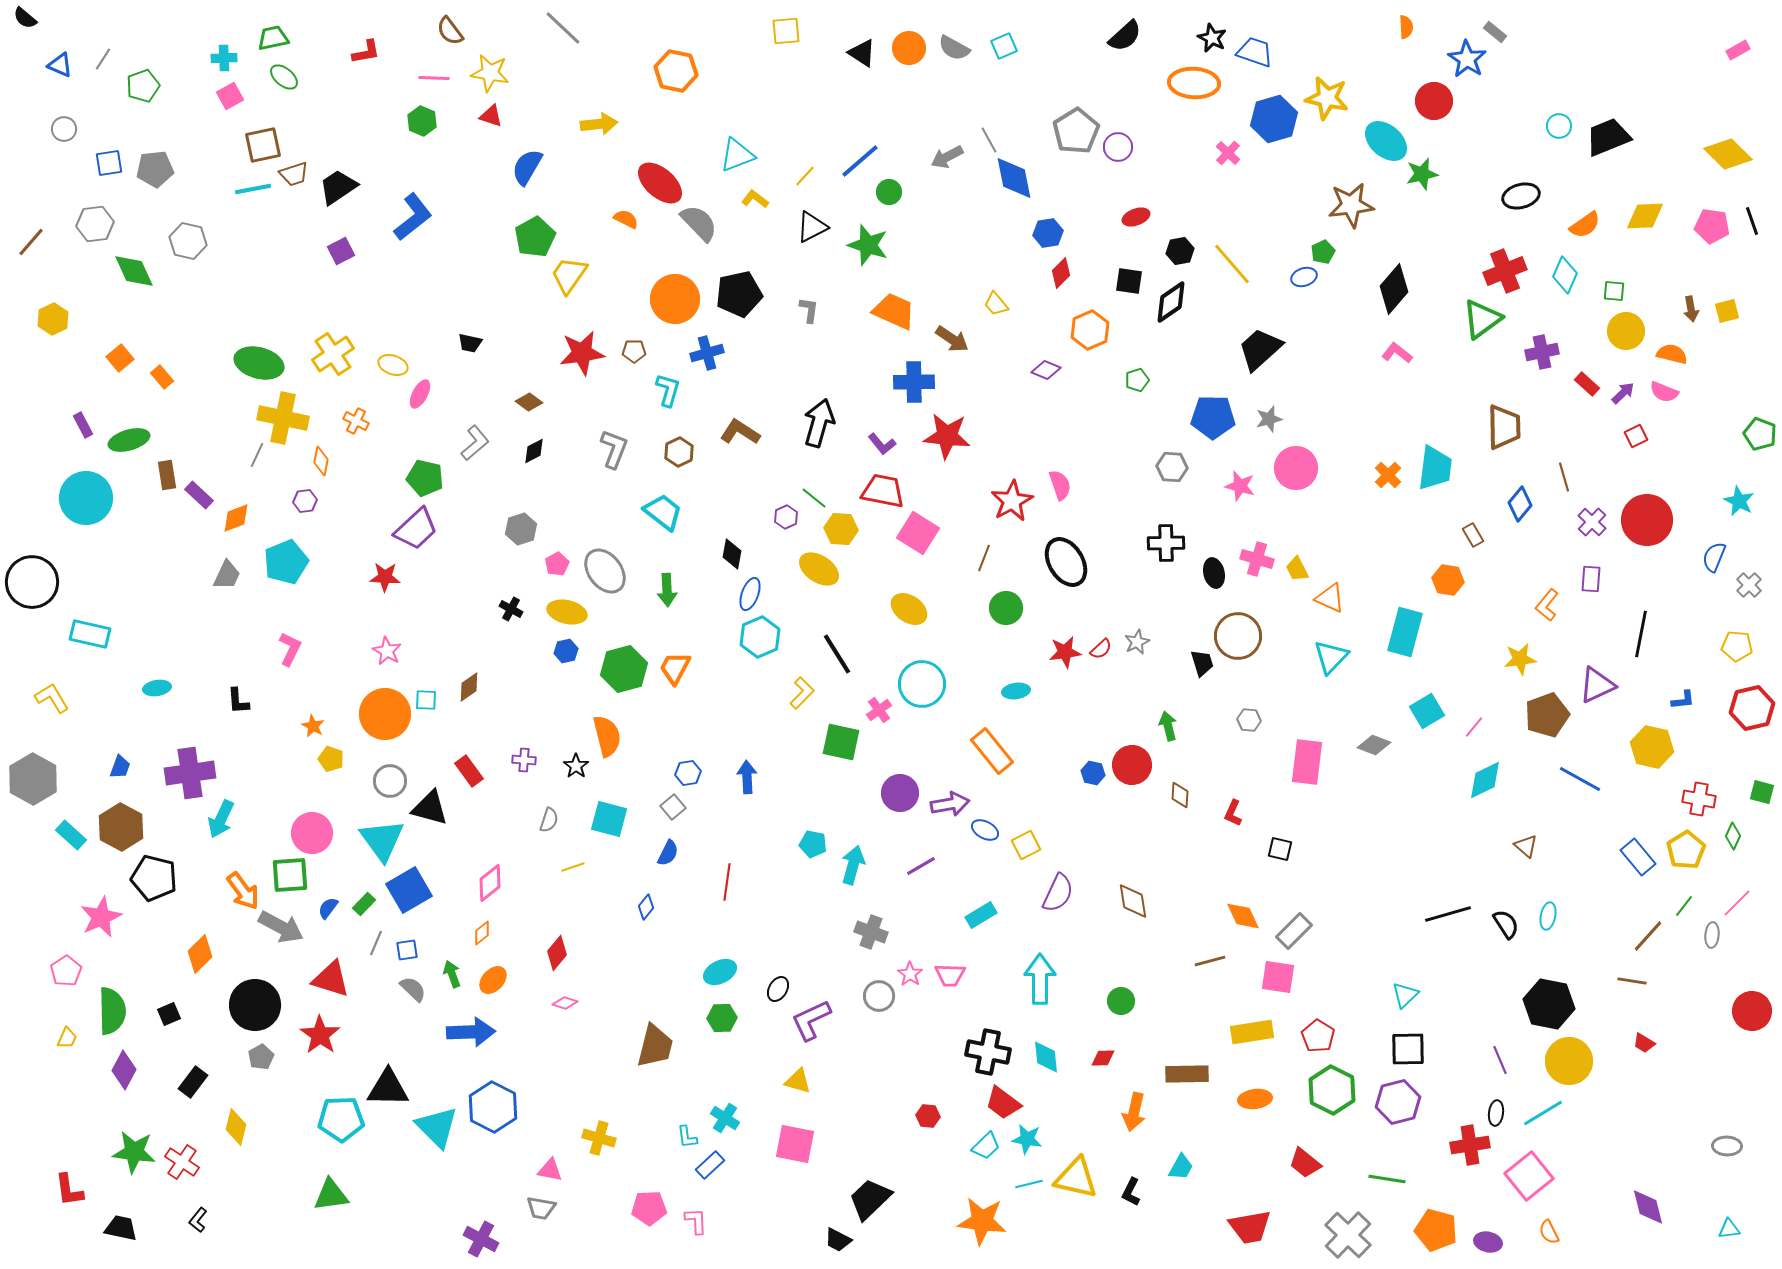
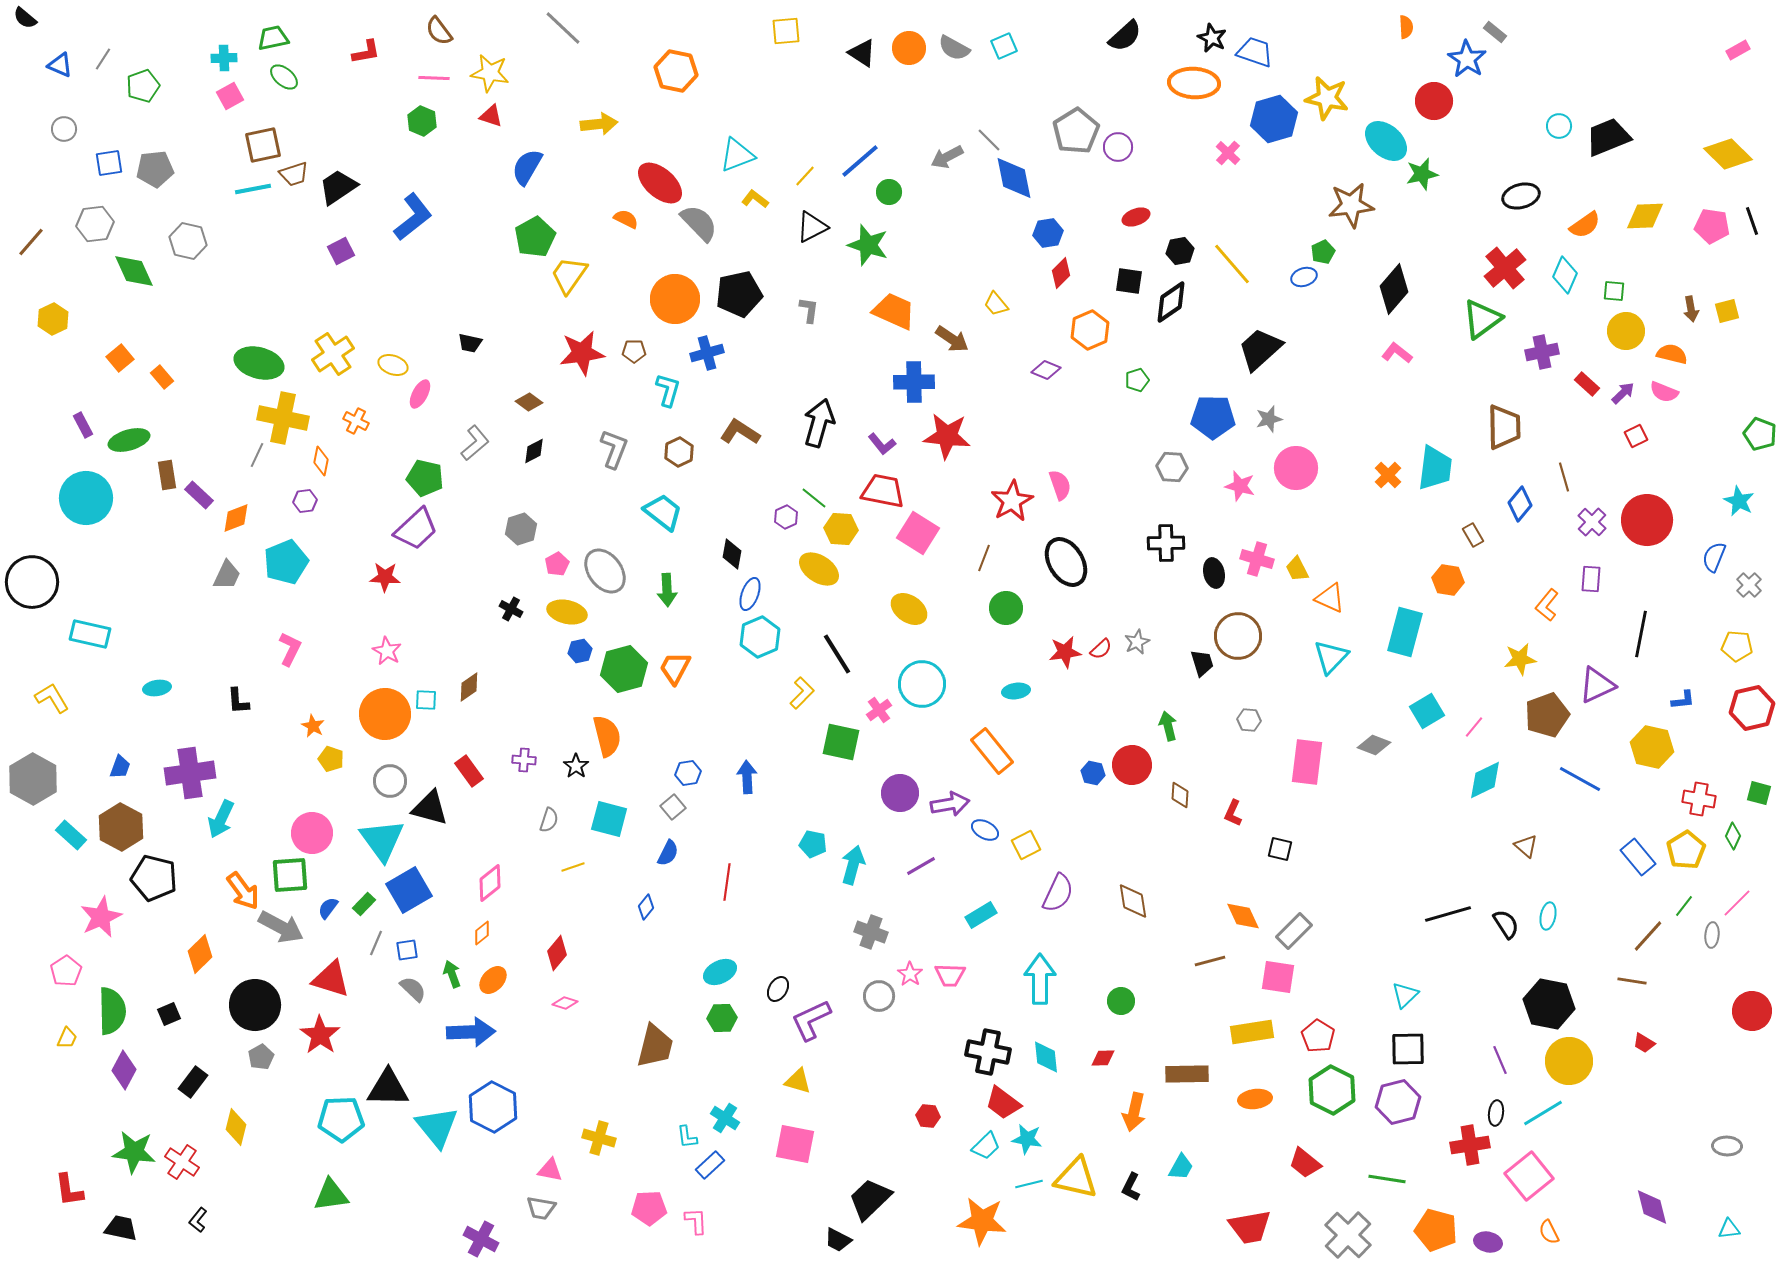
brown semicircle at (450, 31): moved 11 px left
gray line at (989, 140): rotated 16 degrees counterclockwise
red cross at (1505, 271): moved 3 px up; rotated 18 degrees counterclockwise
blue hexagon at (566, 651): moved 14 px right
green square at (1762, 792): moved 3 px left, 1 px down
cyan triangle at (437, 1127): rotated 6 degrees clockwise
black L-shape at (1131, 1192): moved 5 px up
purple diamond at (1648, 1207): moved 4 px right
